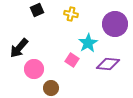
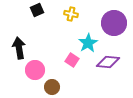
purple circle: moved 1 px left, 1 px up
black arrow: rotated 130 degrees clockwise
purple diamond: moved 2 px up
pink circle: moved 1 px right, 1 px down
brown circle: moved 1 px right, 1 px up
